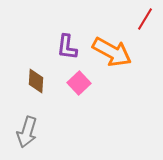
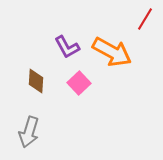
purple L-shape: rotated 36 degrees counterclockwise
gray arrow: moved 2 px right
